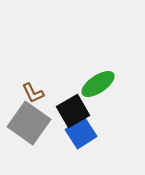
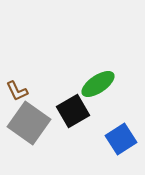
brown L-shape: moved 16 px left, 2 px up
blue square: moved 40 px right, 6 px down
